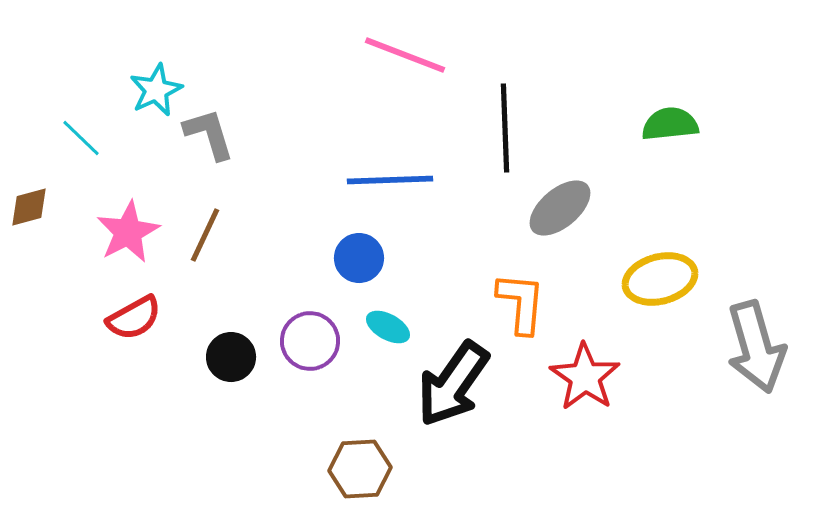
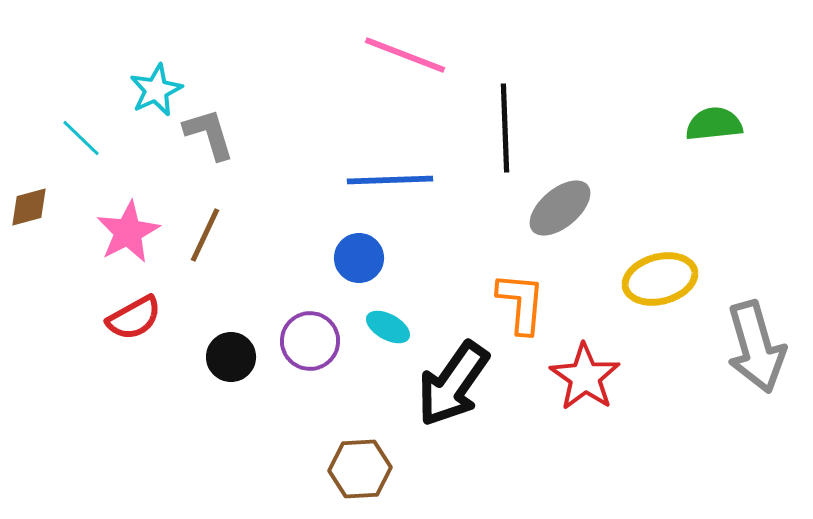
green semicircle: moved 44 px right
